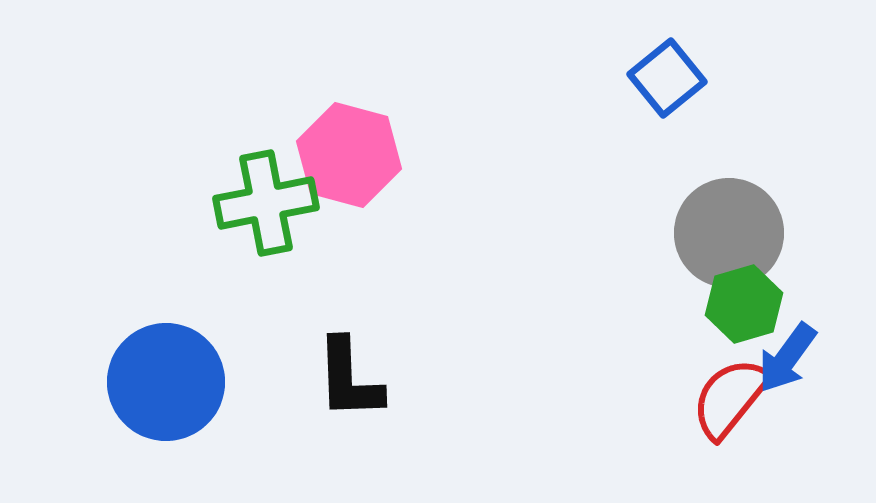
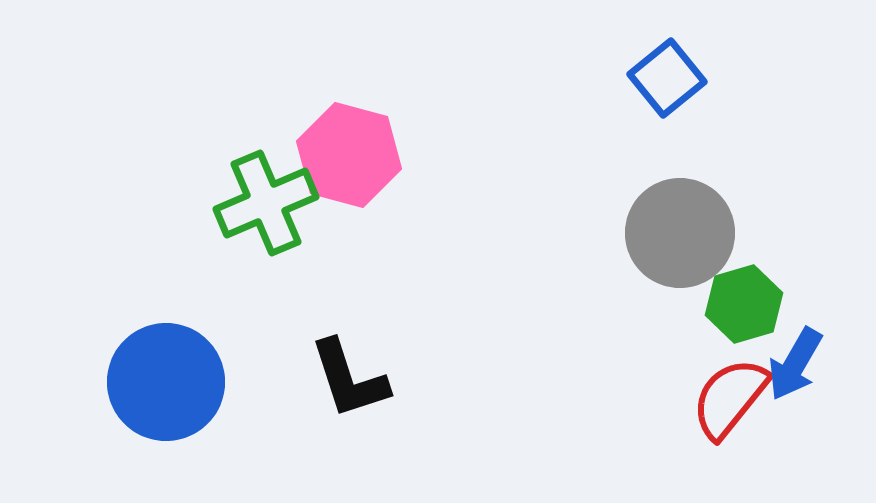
green cross: rotated 12 degrees counterclockwise
gray circle: moved 49 px left
blue arrow: moved 8 px right, 6 px down; rotated 6 degrees counterclockwise
black L-shape: rotated 16 degrees counterclockwise
